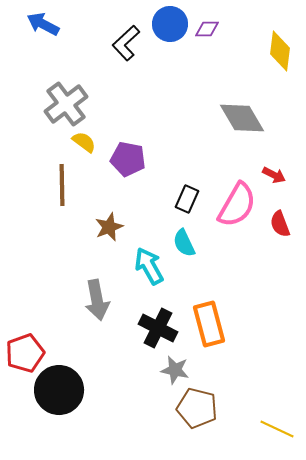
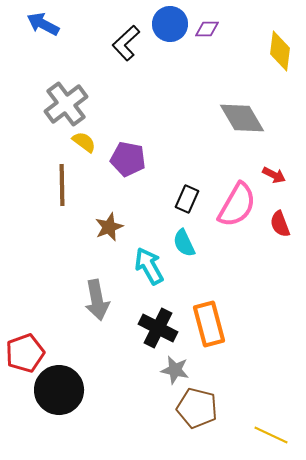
yellow line: moved 6 px left, 6 px down
